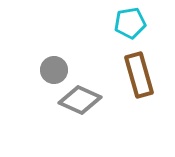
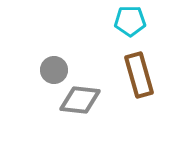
cyan pentagon: moved 2 px up; rotated 8 degrees clockwise
gray diamond: rotated 18 degrees counterclockwise
